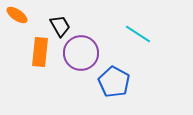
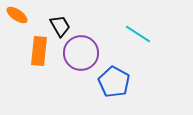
orange rectangle: moved 1 px left, 1 px up
